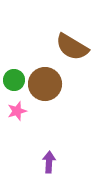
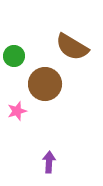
green circle: moved 24 px up
